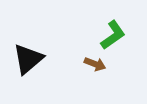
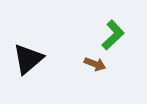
green L-shape: rotated 8 degrees counterclockwise
